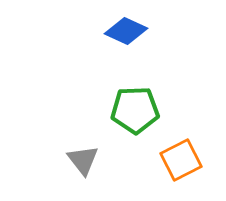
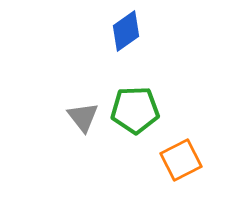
blue diamond: rotated 60 degrees counterclockwise
gray triangle: moved 43 px up
